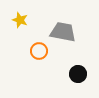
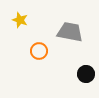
gray trapezoid: moved 7 px right
black circle: moved 8 px right
